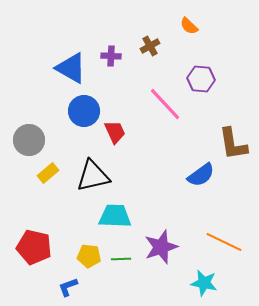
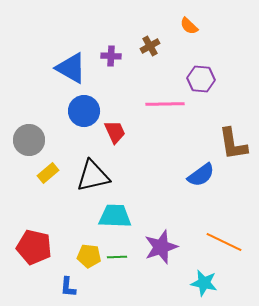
pink line: rotated 48 degrees counterclockwise
green line: moved 4 px left, 2 px up
blue L-shape: rotated 65 degrees counterclockwise
